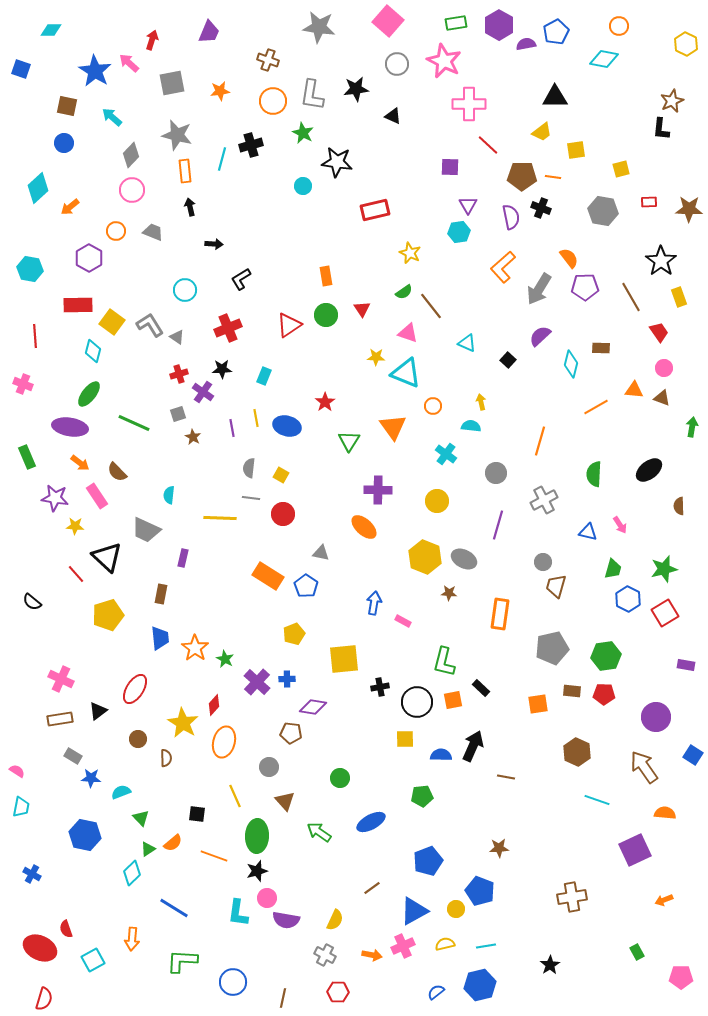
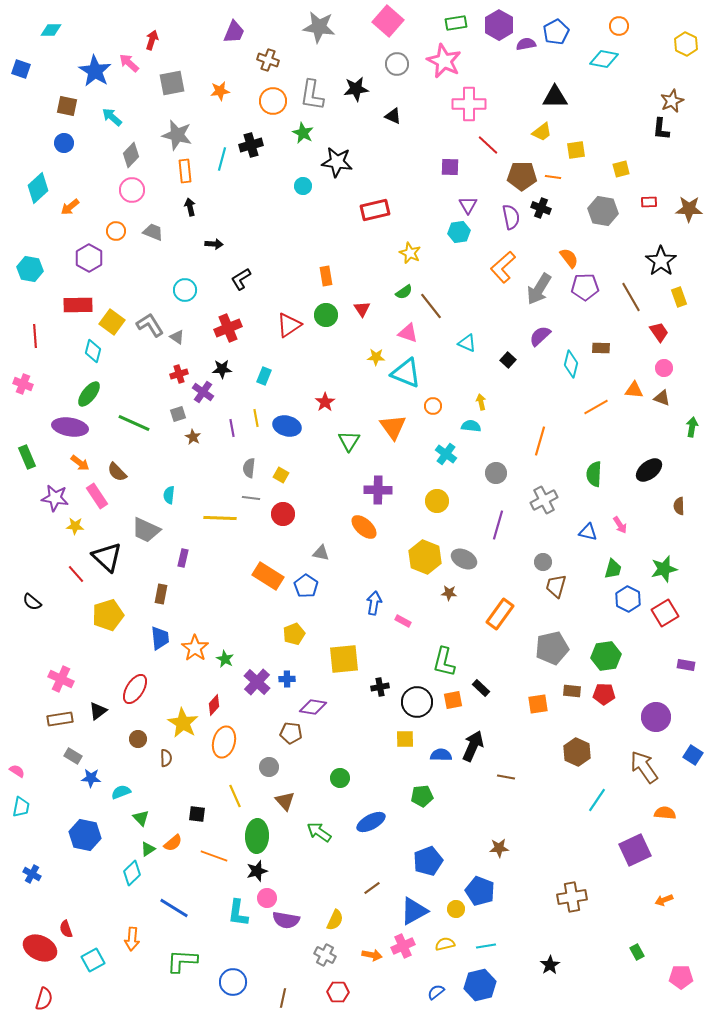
purple trapezoid at (209, 32): moved 25 px right
orange rectangle at (500, 614): rotated 28 degrees clockwise
cyan line at (597, 800): rotated 75 degrees counterclockwise
